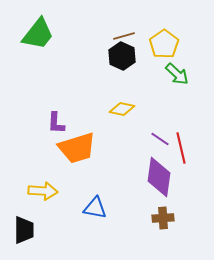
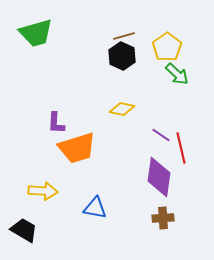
green trapezoid: moved 2 px left, 1 px up; rotated 36 degrees clockwise
yellow pentagon: moved 3 px right, 3 px down
purple line: moved 1 px right, 4 px up
black trapezoid: rotated 60 degrees counterclockwise
